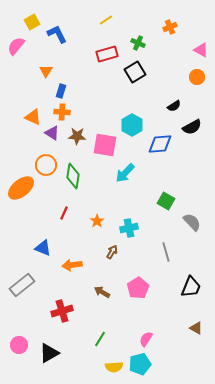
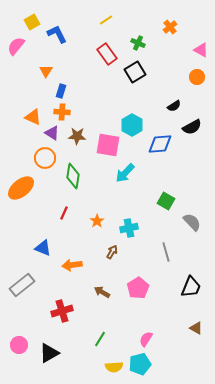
orange cross at (170, 27): rotated 16 degrees counterclockwise
red rectangle at (107, 54): rotated 70 degrees clockwise
pink square at (105, 145): moved 3 px right
orange circle at (46, 165): moved 1 px left, 7 px up
